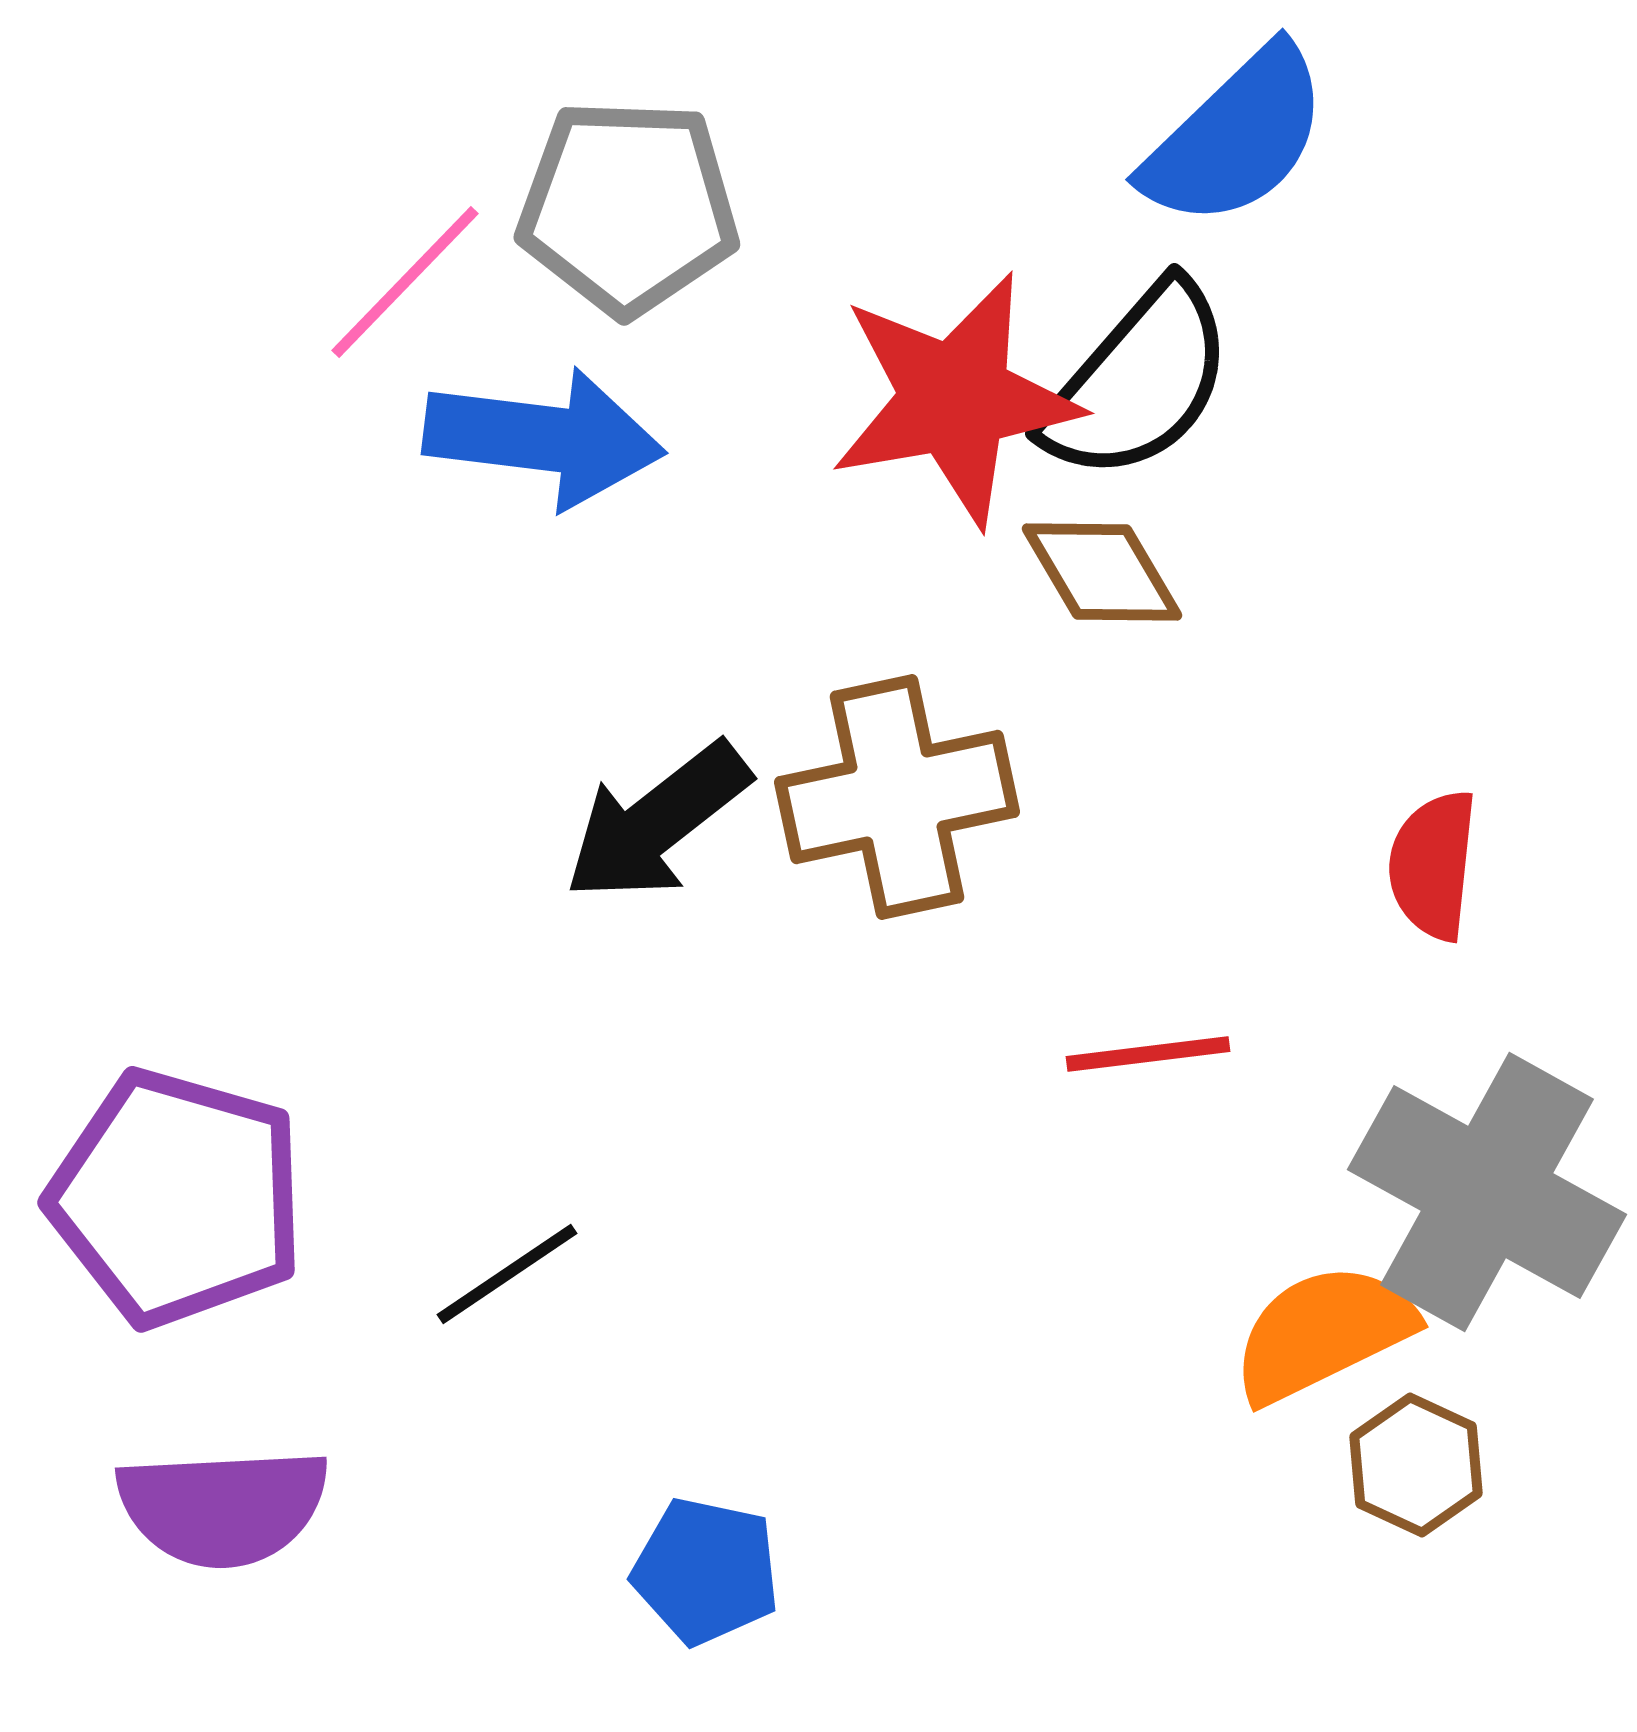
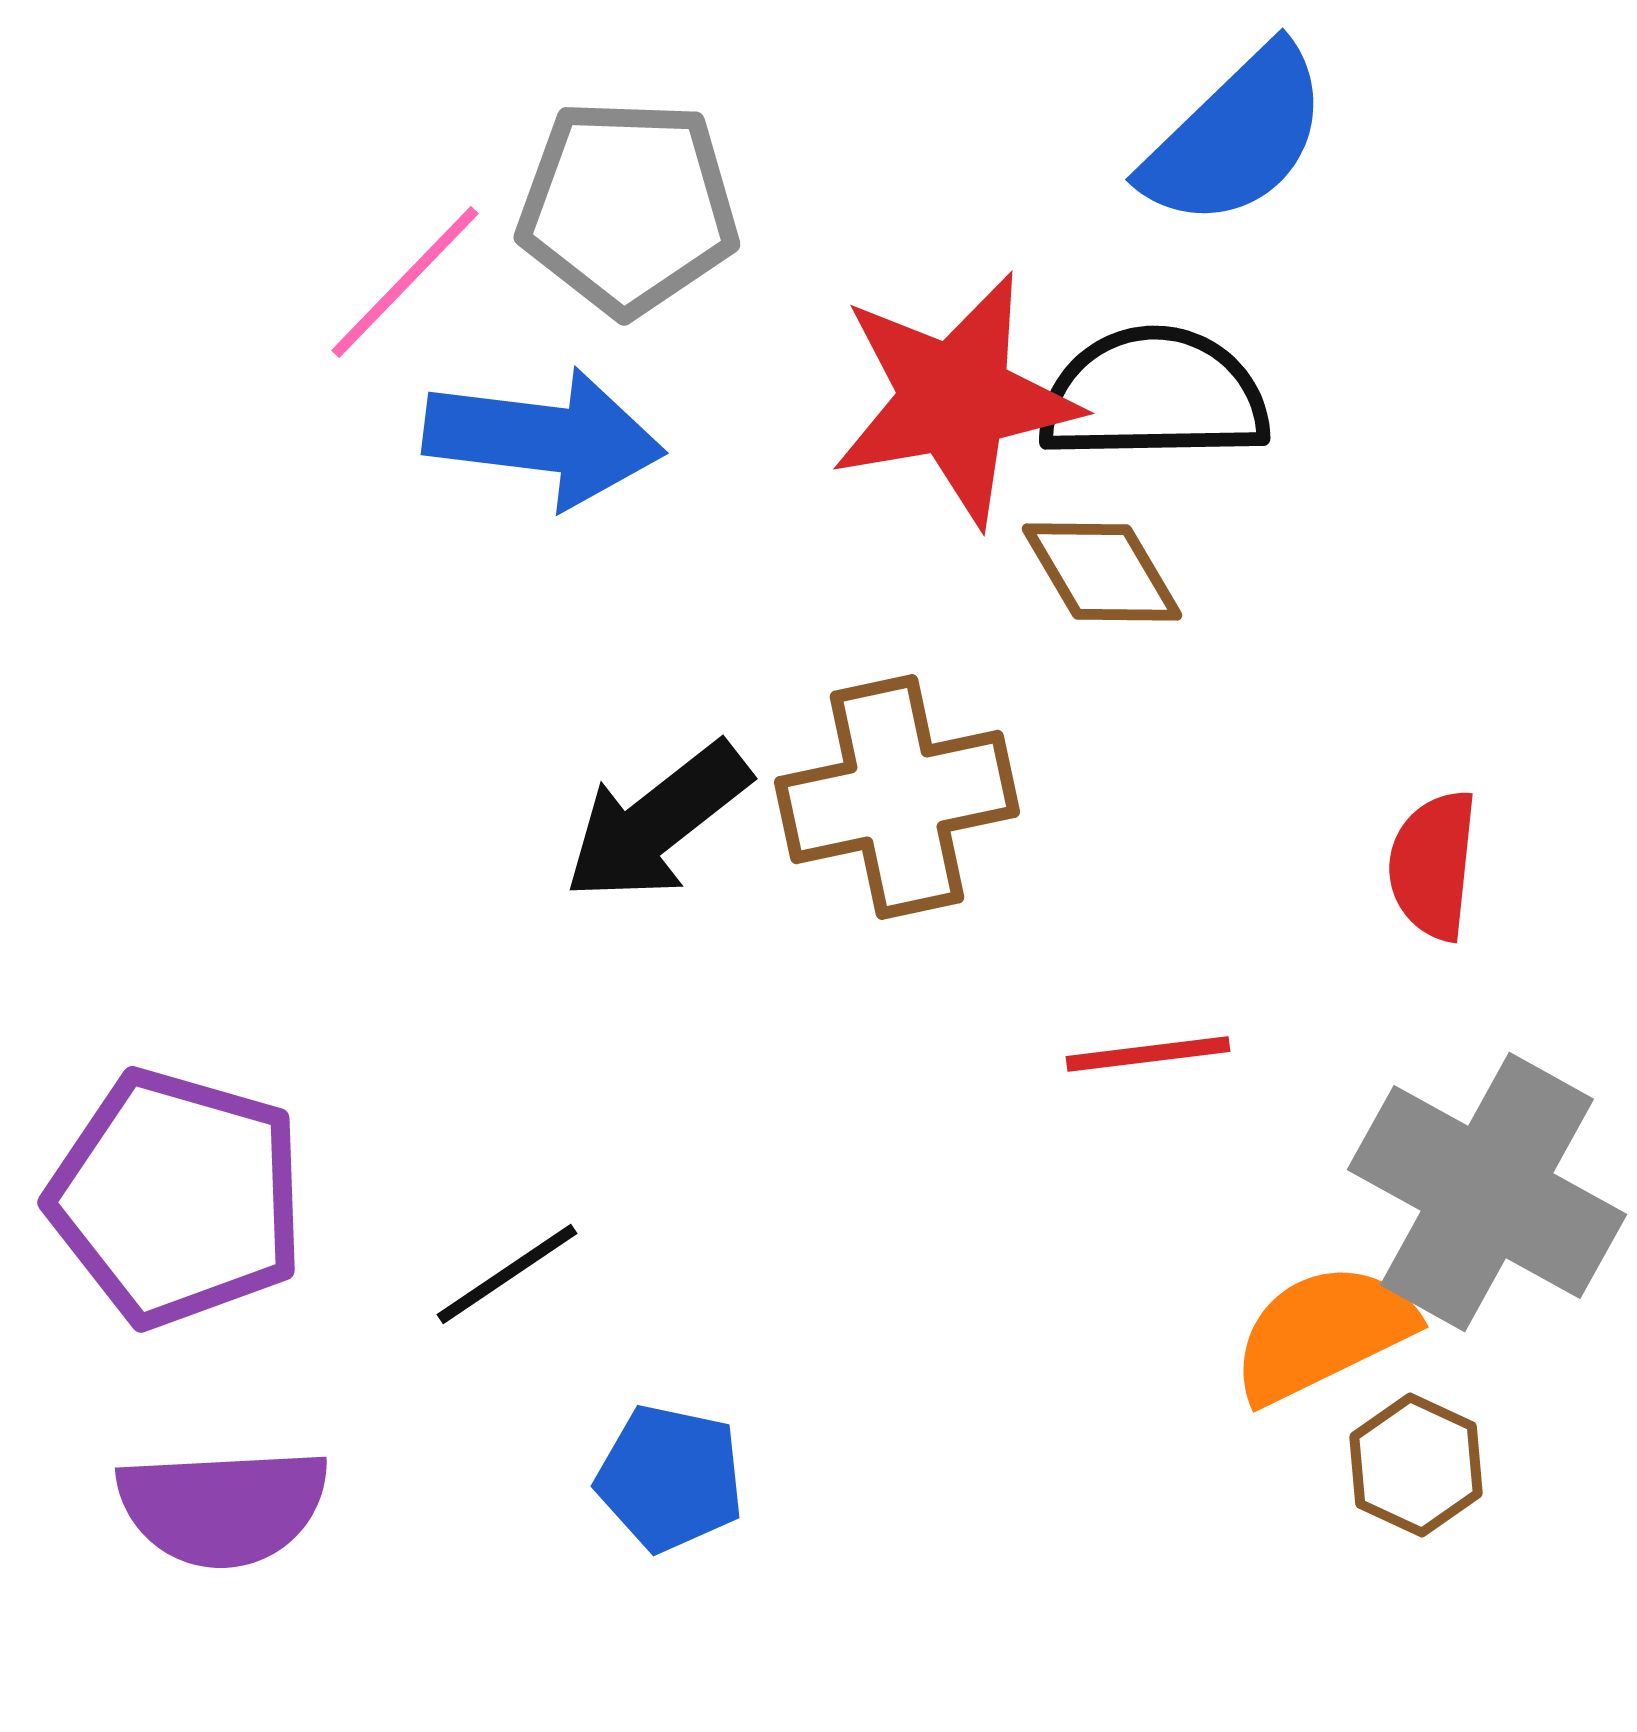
black semicircle: moved 16 px right, 13 px down; rotated 132 degrees counterclockwise
blue pentagon: moved 36 px left, 93 px up
